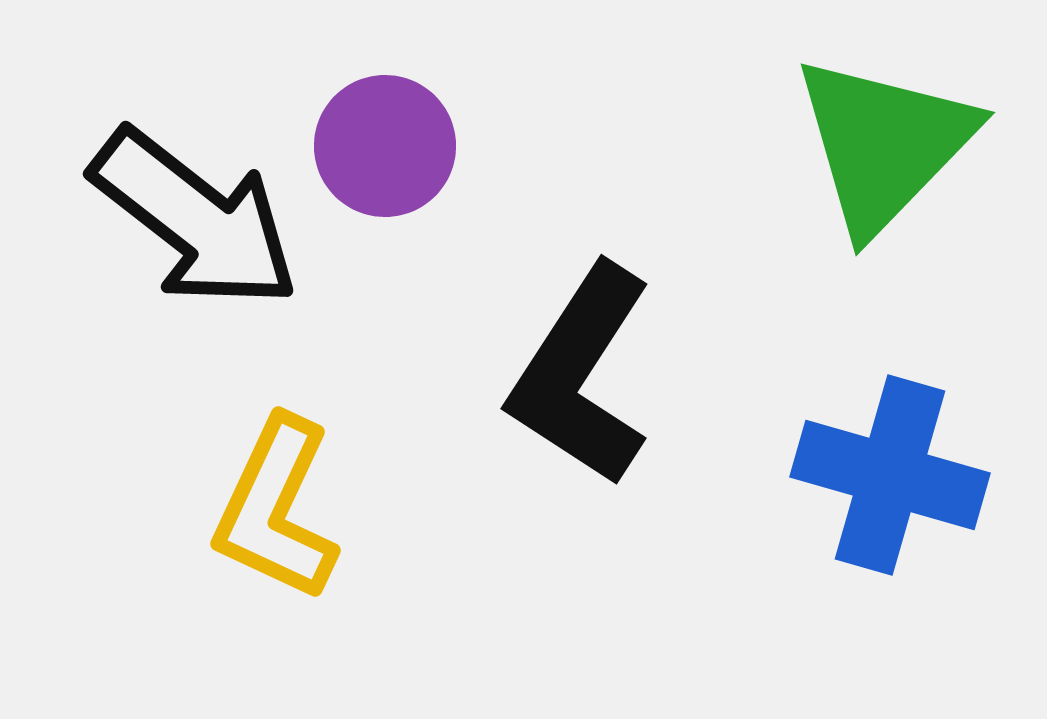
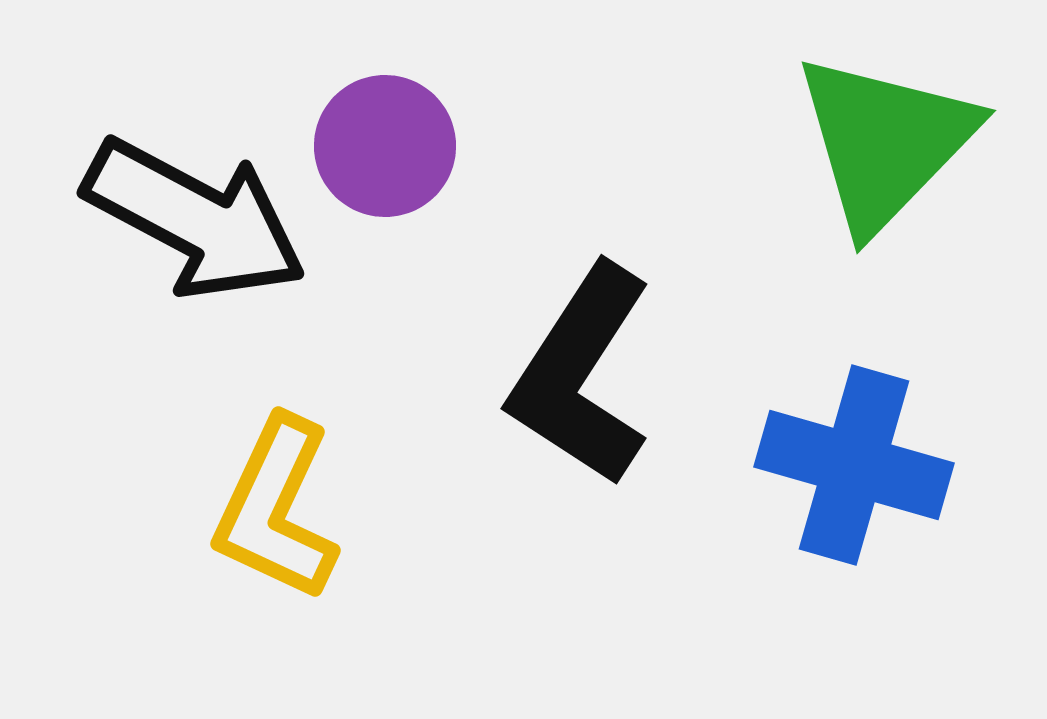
green triangle: moved 1 px right, 2 px up
black arrow: rotated 10 degrees counterclockwise
blue cross: moved 36 px left, 10 px up
